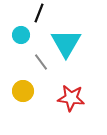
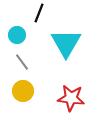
cyan circle: moved 4 px left
gray line: moved 19 px left
